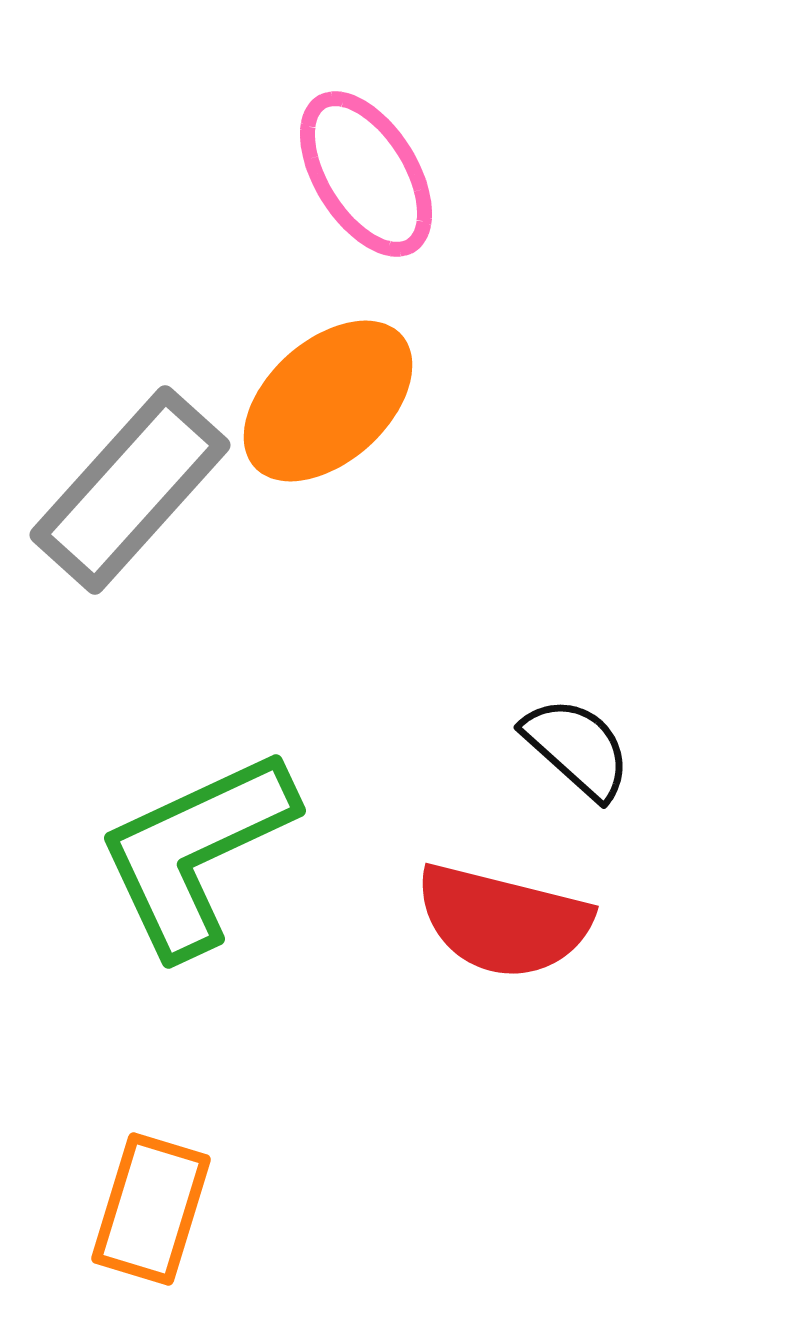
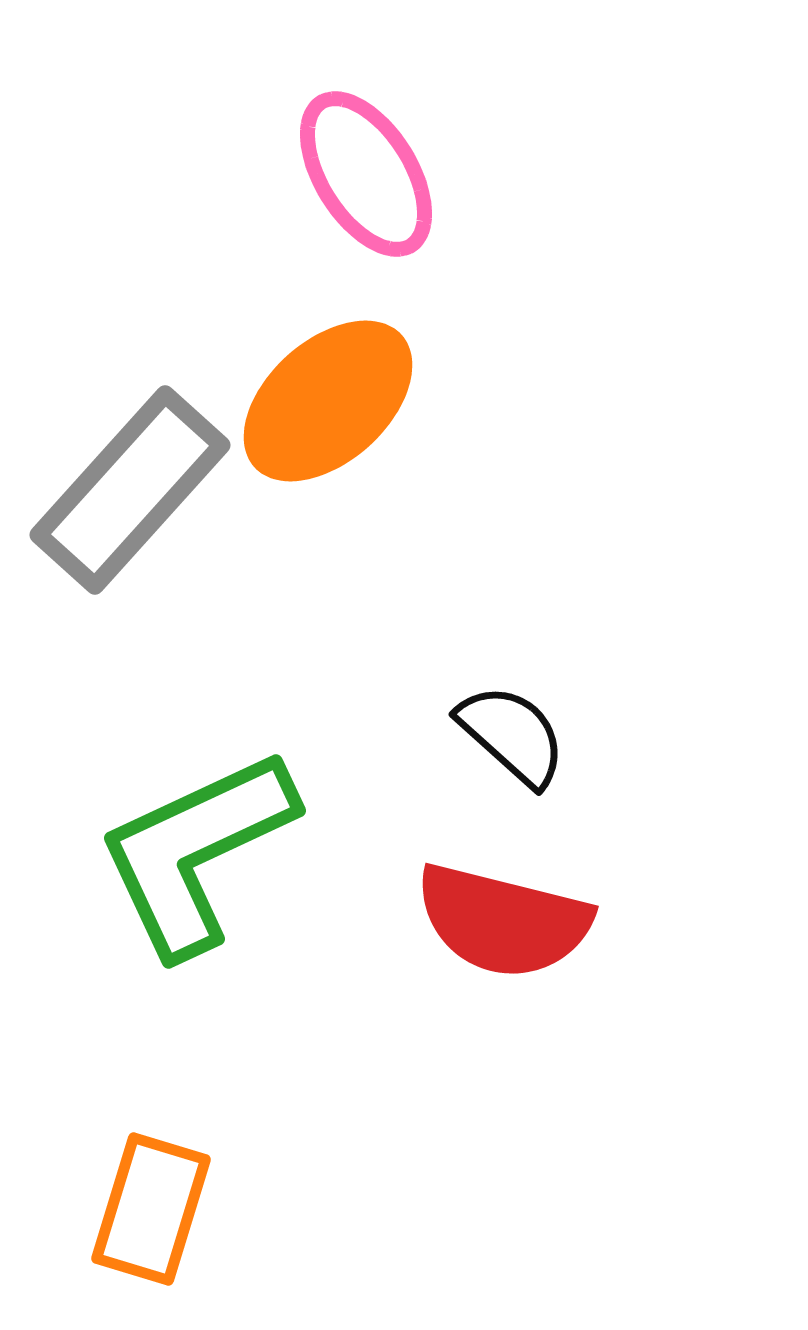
black semicircle: moved 65 px left, 13 px up
